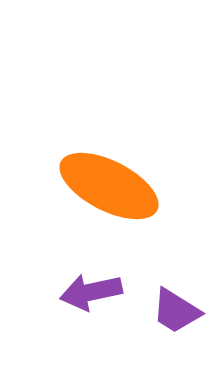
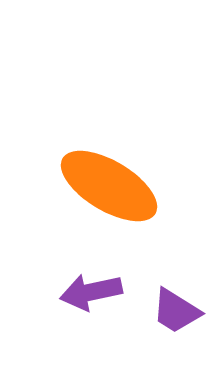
orange ellipse: rotated 4 degrees clockwise
